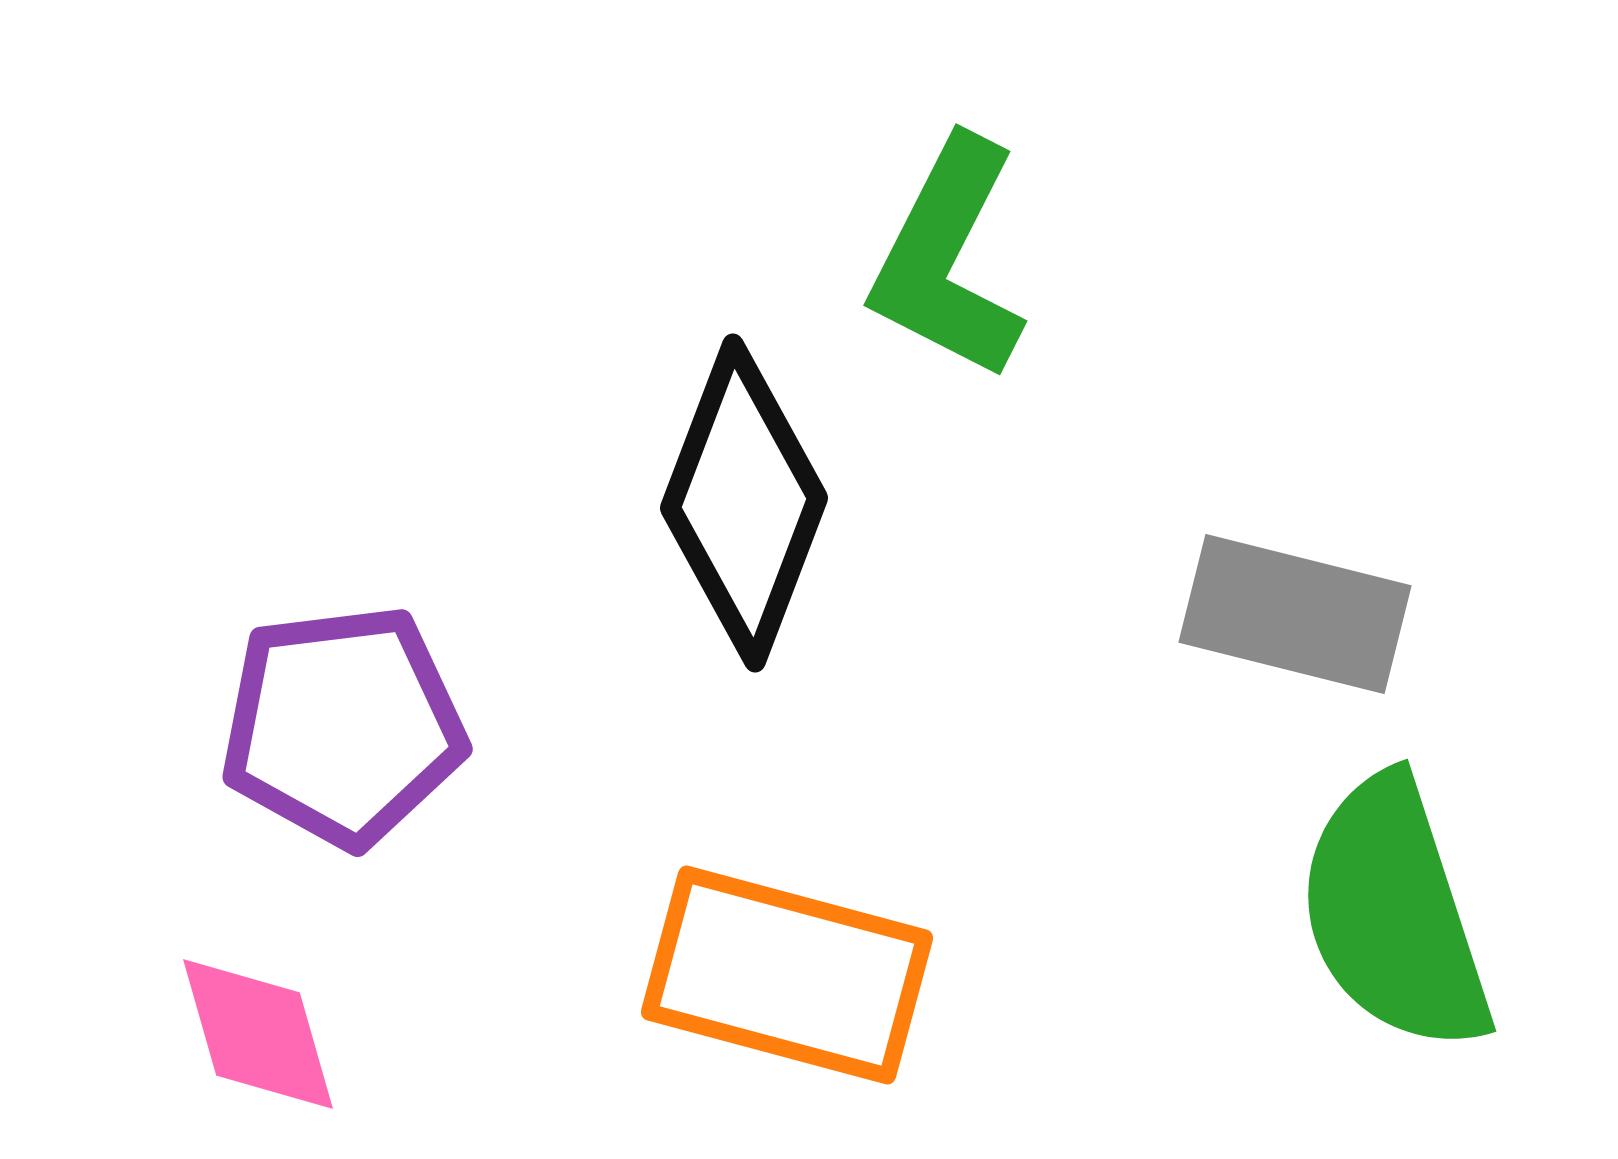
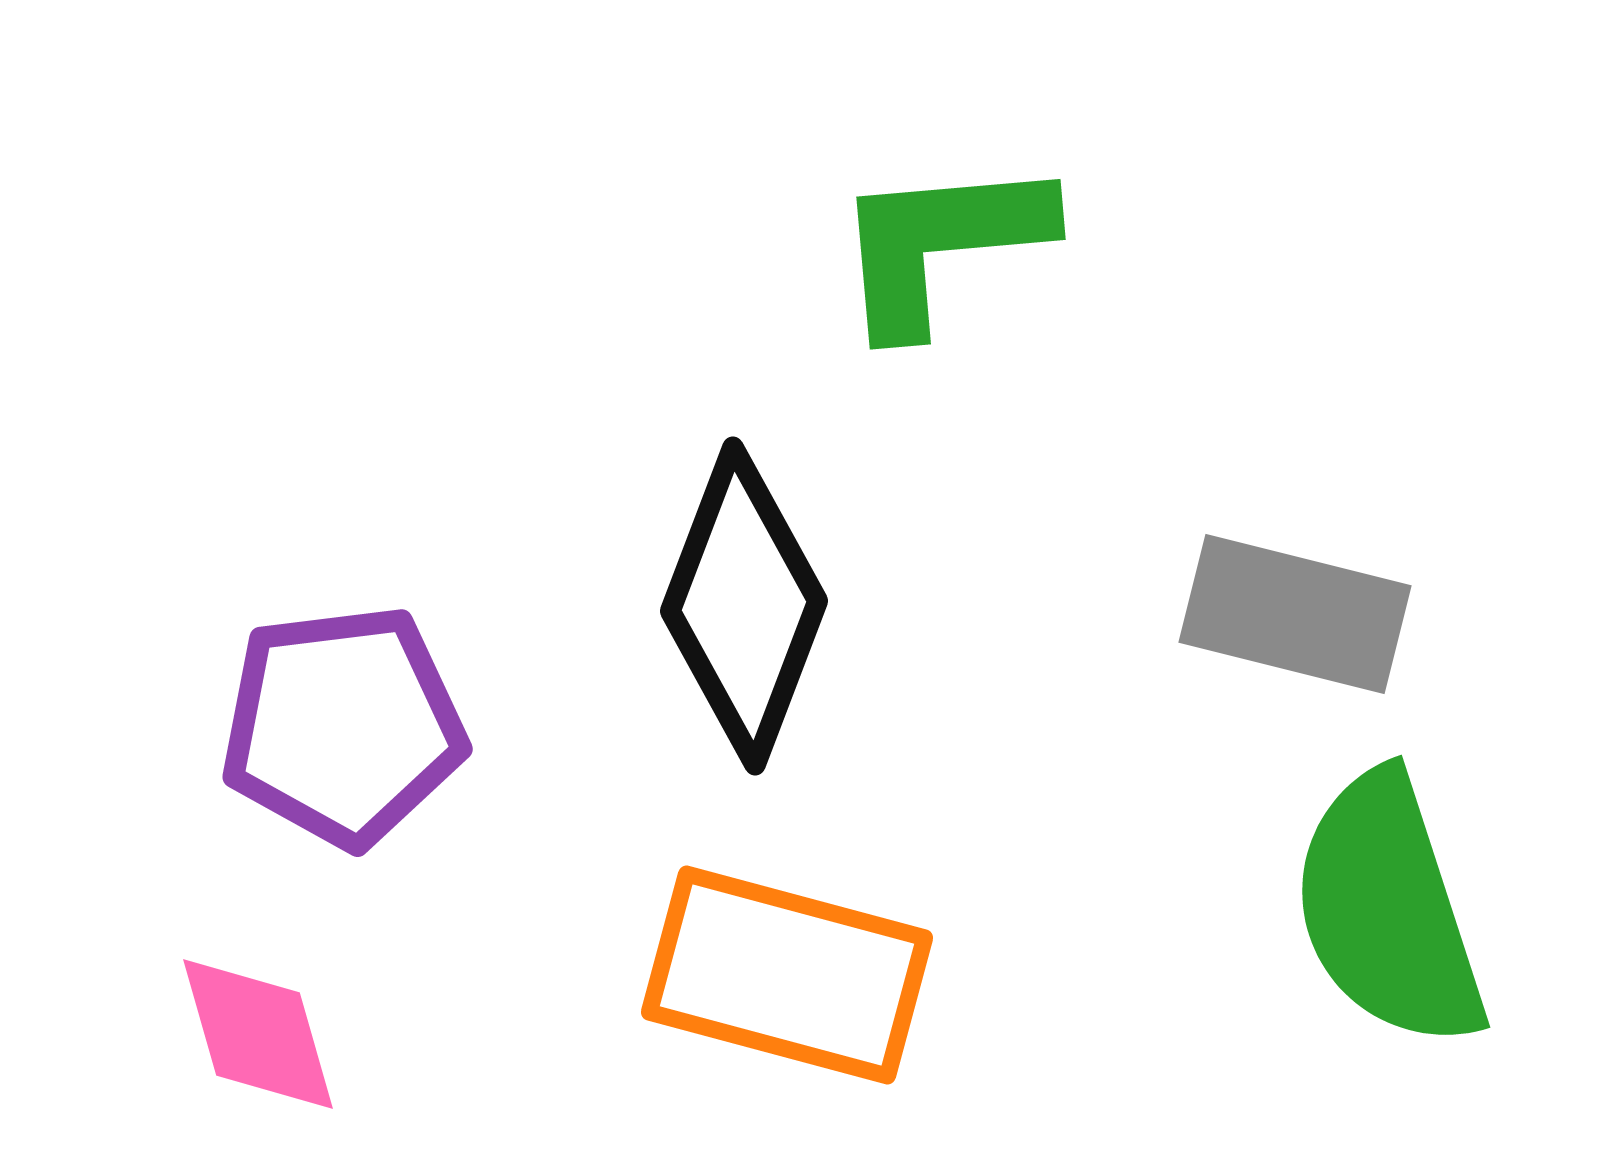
green L-shape: moved 7 px left, 15 px up; rotated 58 degrees clockwise
black diamond: moved 103 px down
green semicircle: moved 6 px left, 4 px up
